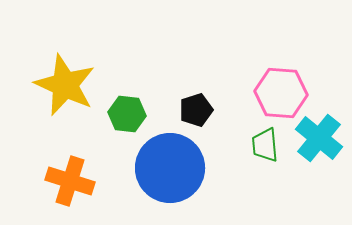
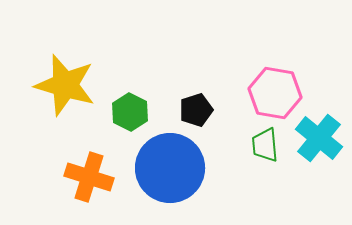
yellow star: rotated 8 degrees counterclockwise
pink hexagon: moved 6 px left; rotated 6 degrees clockwise
green hexagon: moved 3 px right, 2 px up; rotated 21 degrees clockwise
orange cross: moved 19 px right, 4 px up
